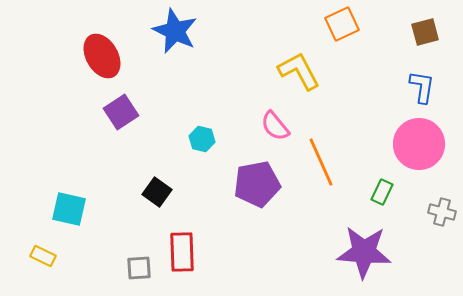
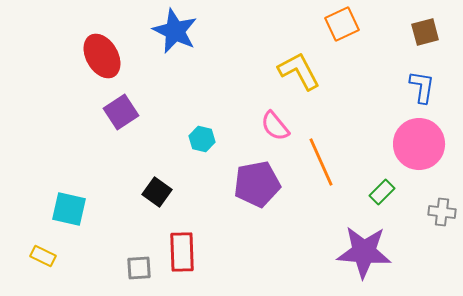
green rectangle: rotated 20 degrees clockwise
gray cross: rotated 8 degrees counterclockwise
